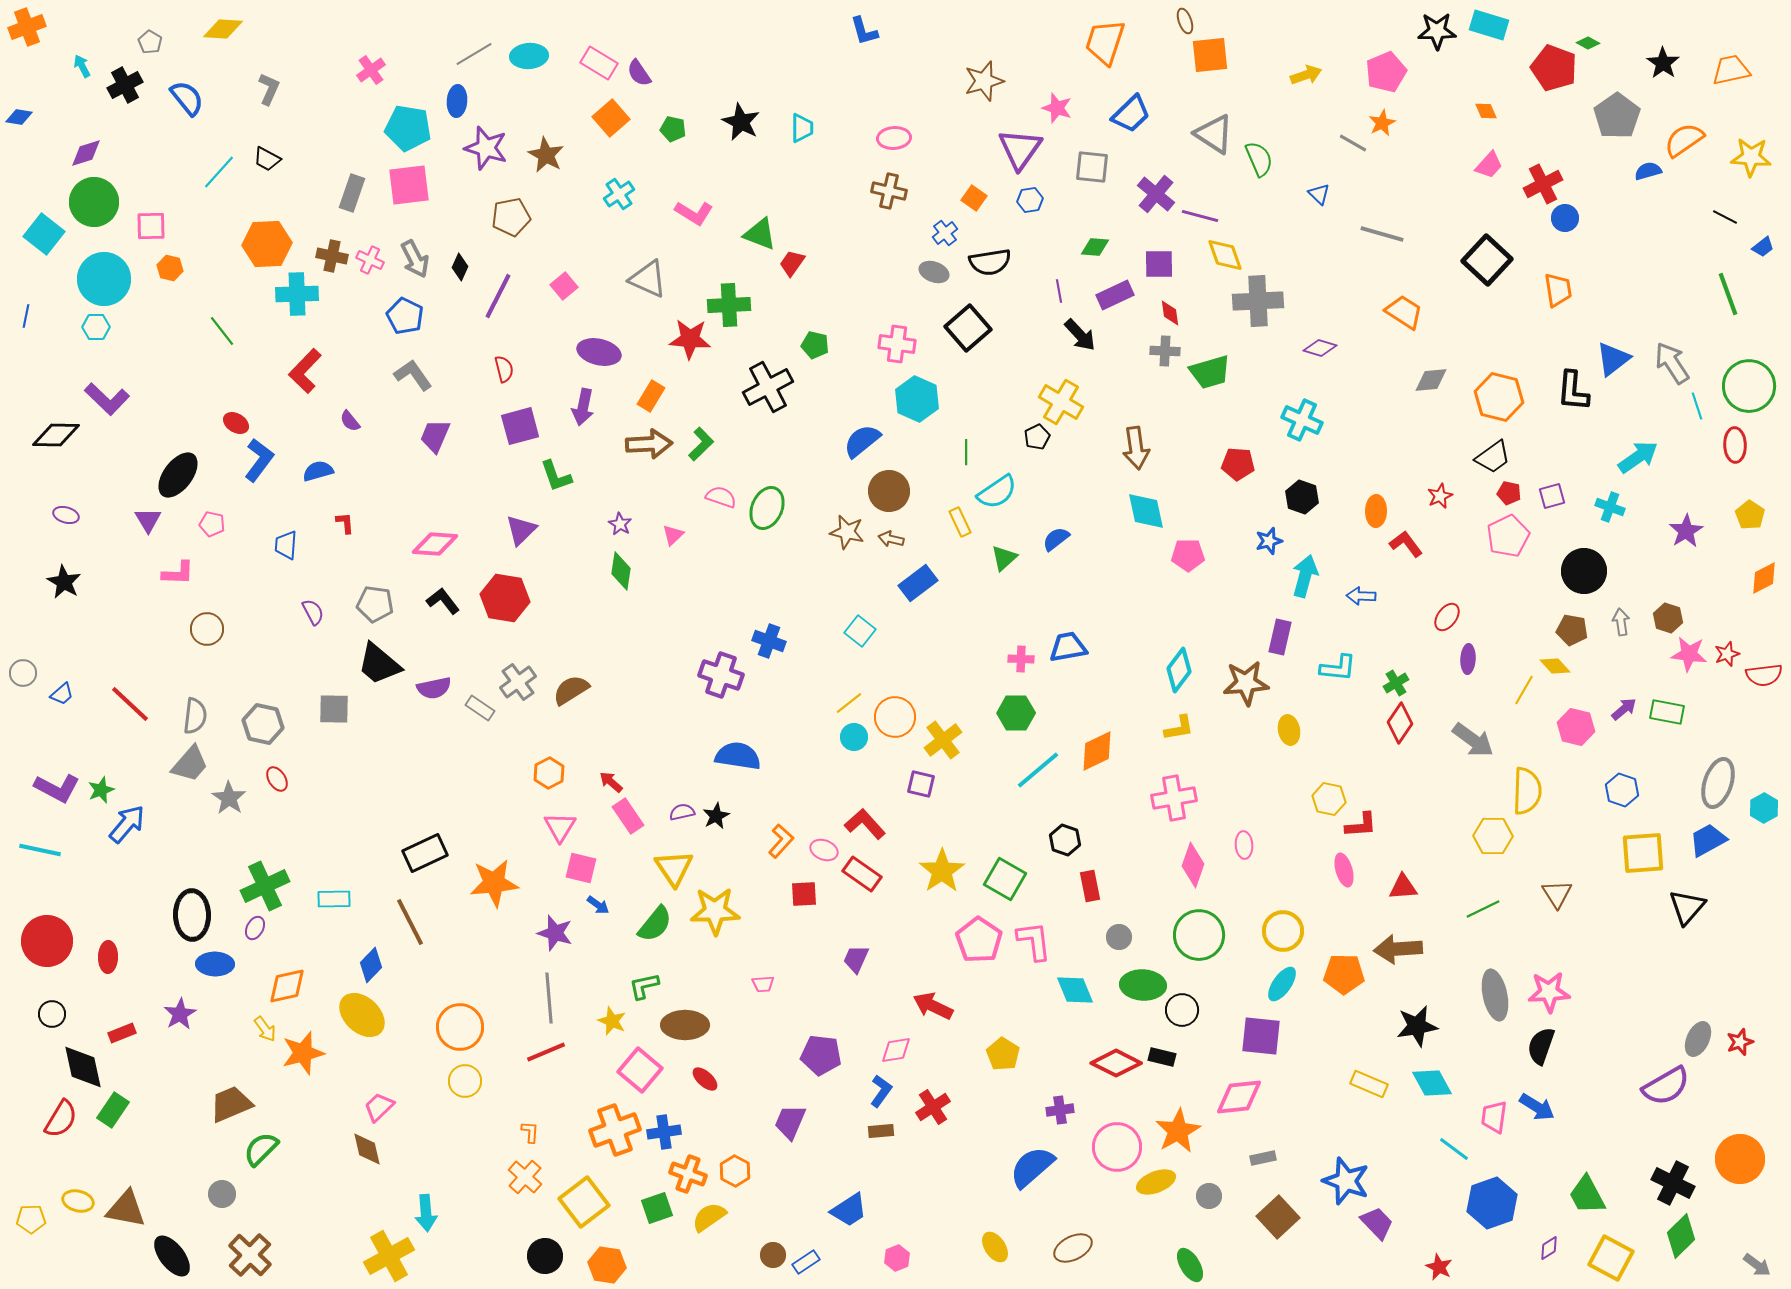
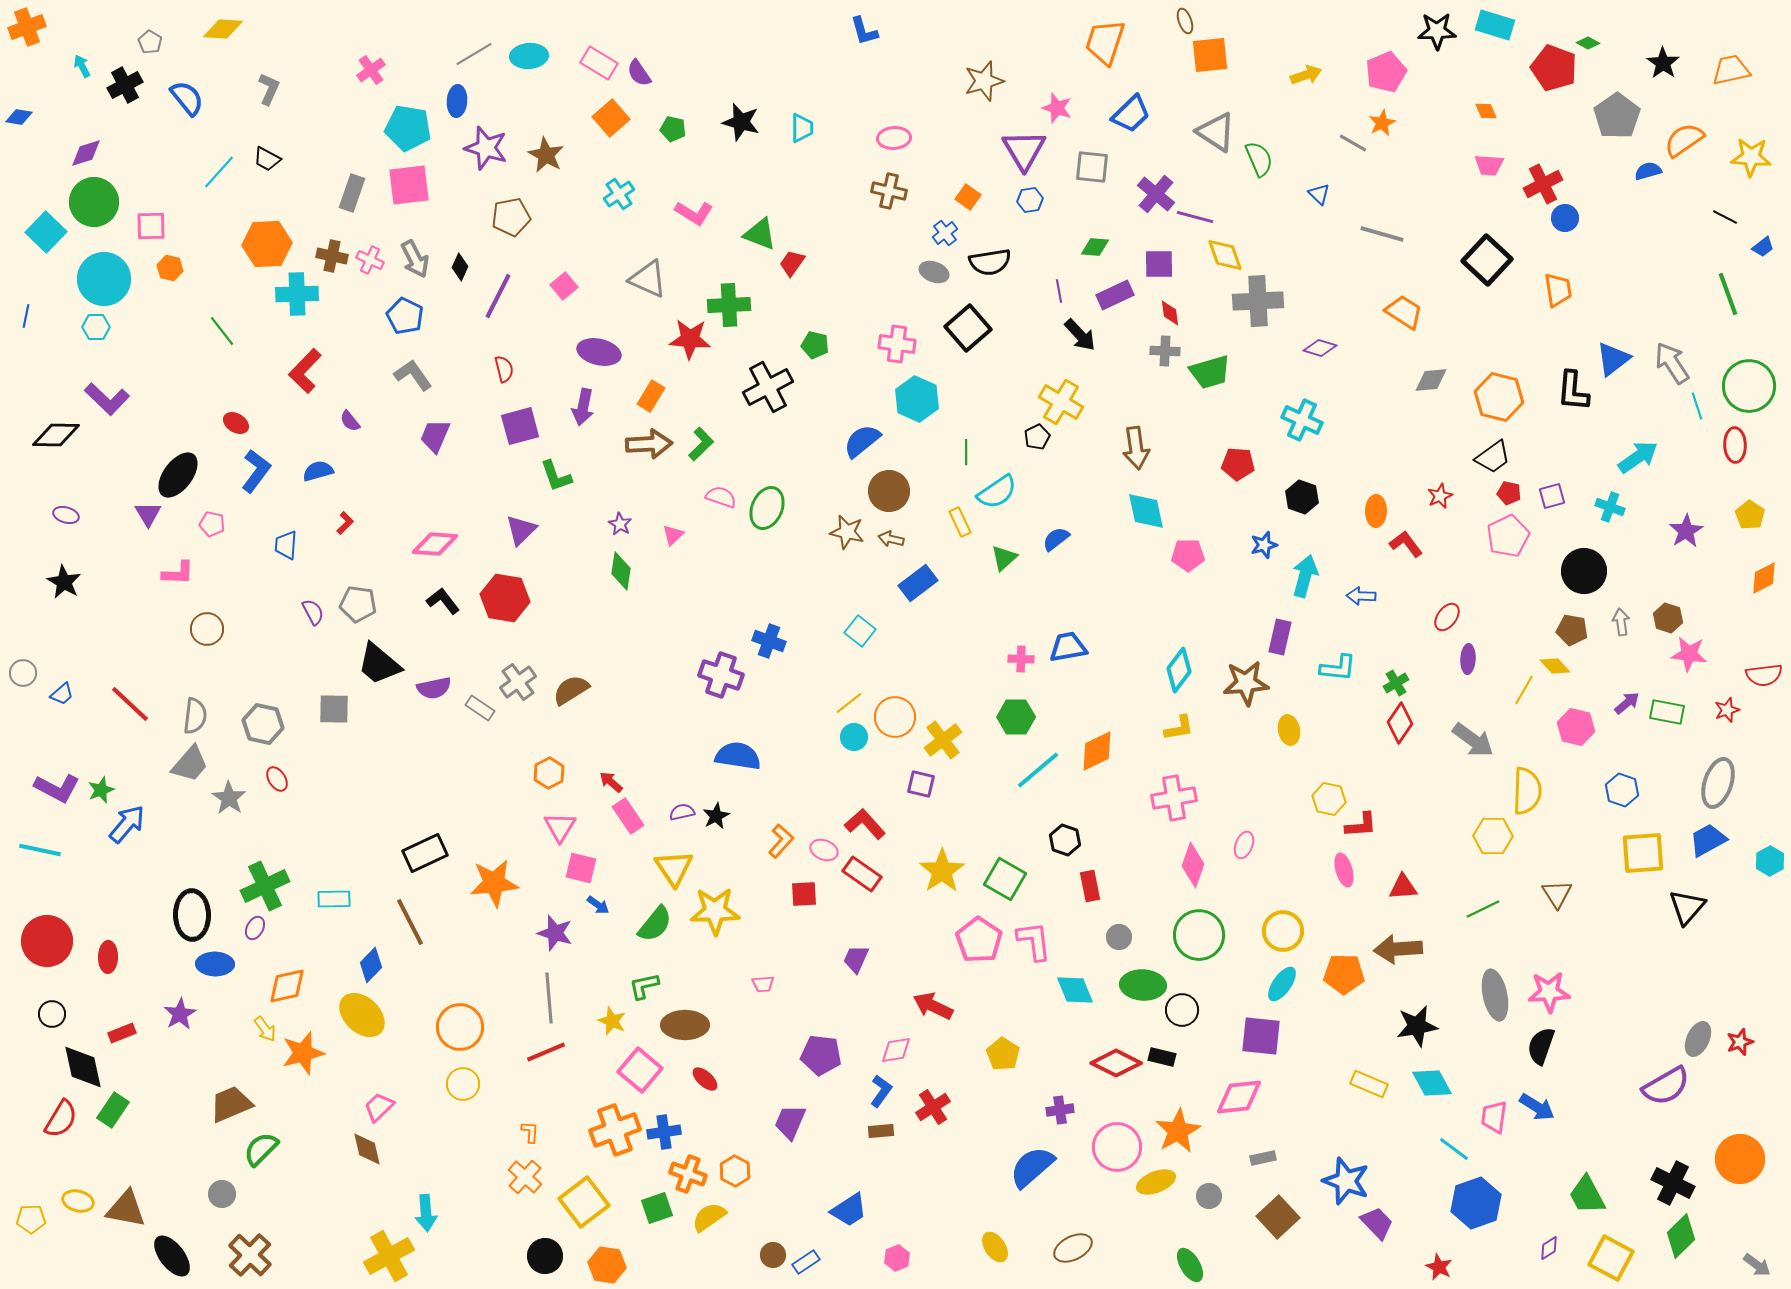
cyan rectangle at (1489, 25): moved 6 px right
black star at (741, 122): rotated 12 degrees counterclockwise
gray triangle at (1214, 134): moved 2 px right, 2 px up
purple triangle at (1020, 149): moved 4 px right, 1 px down; rotated 6 degrees counterclockwise
pink trapezoid at (1489, 165): rotated 52 degrees clockwise
orange square at (974, 198): moved 6 px left, 1 px up
purple line at (1200, 216): moved 5 px left, 1 px down
cyan square at (44, 234): moved 2 px right, 2 px up; rotated 6 degrees clockwise
blue L-shape at (259, 460): moved 3 px left, 11 px down
purple triangle at (148, 520): moved 6 px up
red L-shape at (345, 523): rotated 50 degrees clockwise
blue star at (1269, 541): moved 5 px left, 4 px down
gray pentagon at (375, 604): moved 17 px left
red star at (1727, 654): moved 56 px down
purple arrow at (1624, 709): moved 3 px right, 6 px up
green hexagon at (1016, 713): moved 4 px down
cyan hexagon at (1764, 808): moved 6 px right, 53 px down
pink ellipse at (1244, 845): rotated 24 degrees clockwise
yellow circle at (465, 1081): moved 2 px left, 3 px down
blue hexagon at (1492, 1203): moved 16 px left
